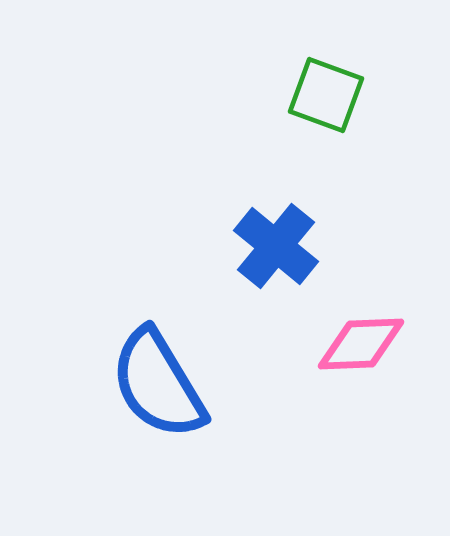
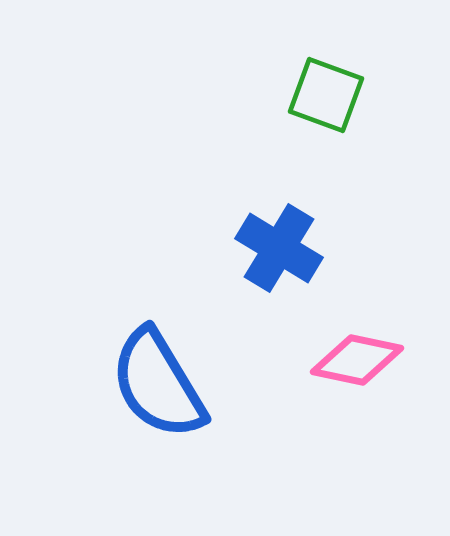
blue cross: moved 3 px right, 2 px down; rotated 8 degrees counterclockwise
pink diamond: moved 4 px left, 16 px down; rotated 14 degrees clockwise
